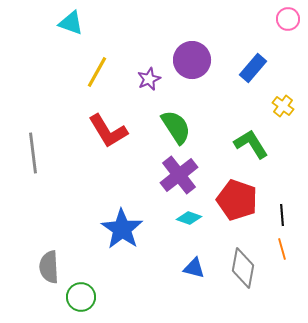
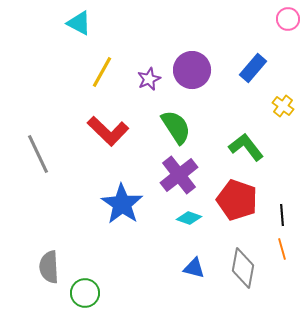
cyan triangle: moved 8 px right; rotated 8 degrees clockwise
purple circle: moved 10 px down
yellow line: moved 5 px right
red L-shape: rotated 15 degrees counterclockwise
green L-shape: moved 5 px left, 3 px down; rotated 6 degrees counterclockwise
gray line: moved 5 px right, 1 px down; rotated 18 degrees counterclockwise
blue star: moved 25 px up
green circle: moved 4 px right, 4 px up
